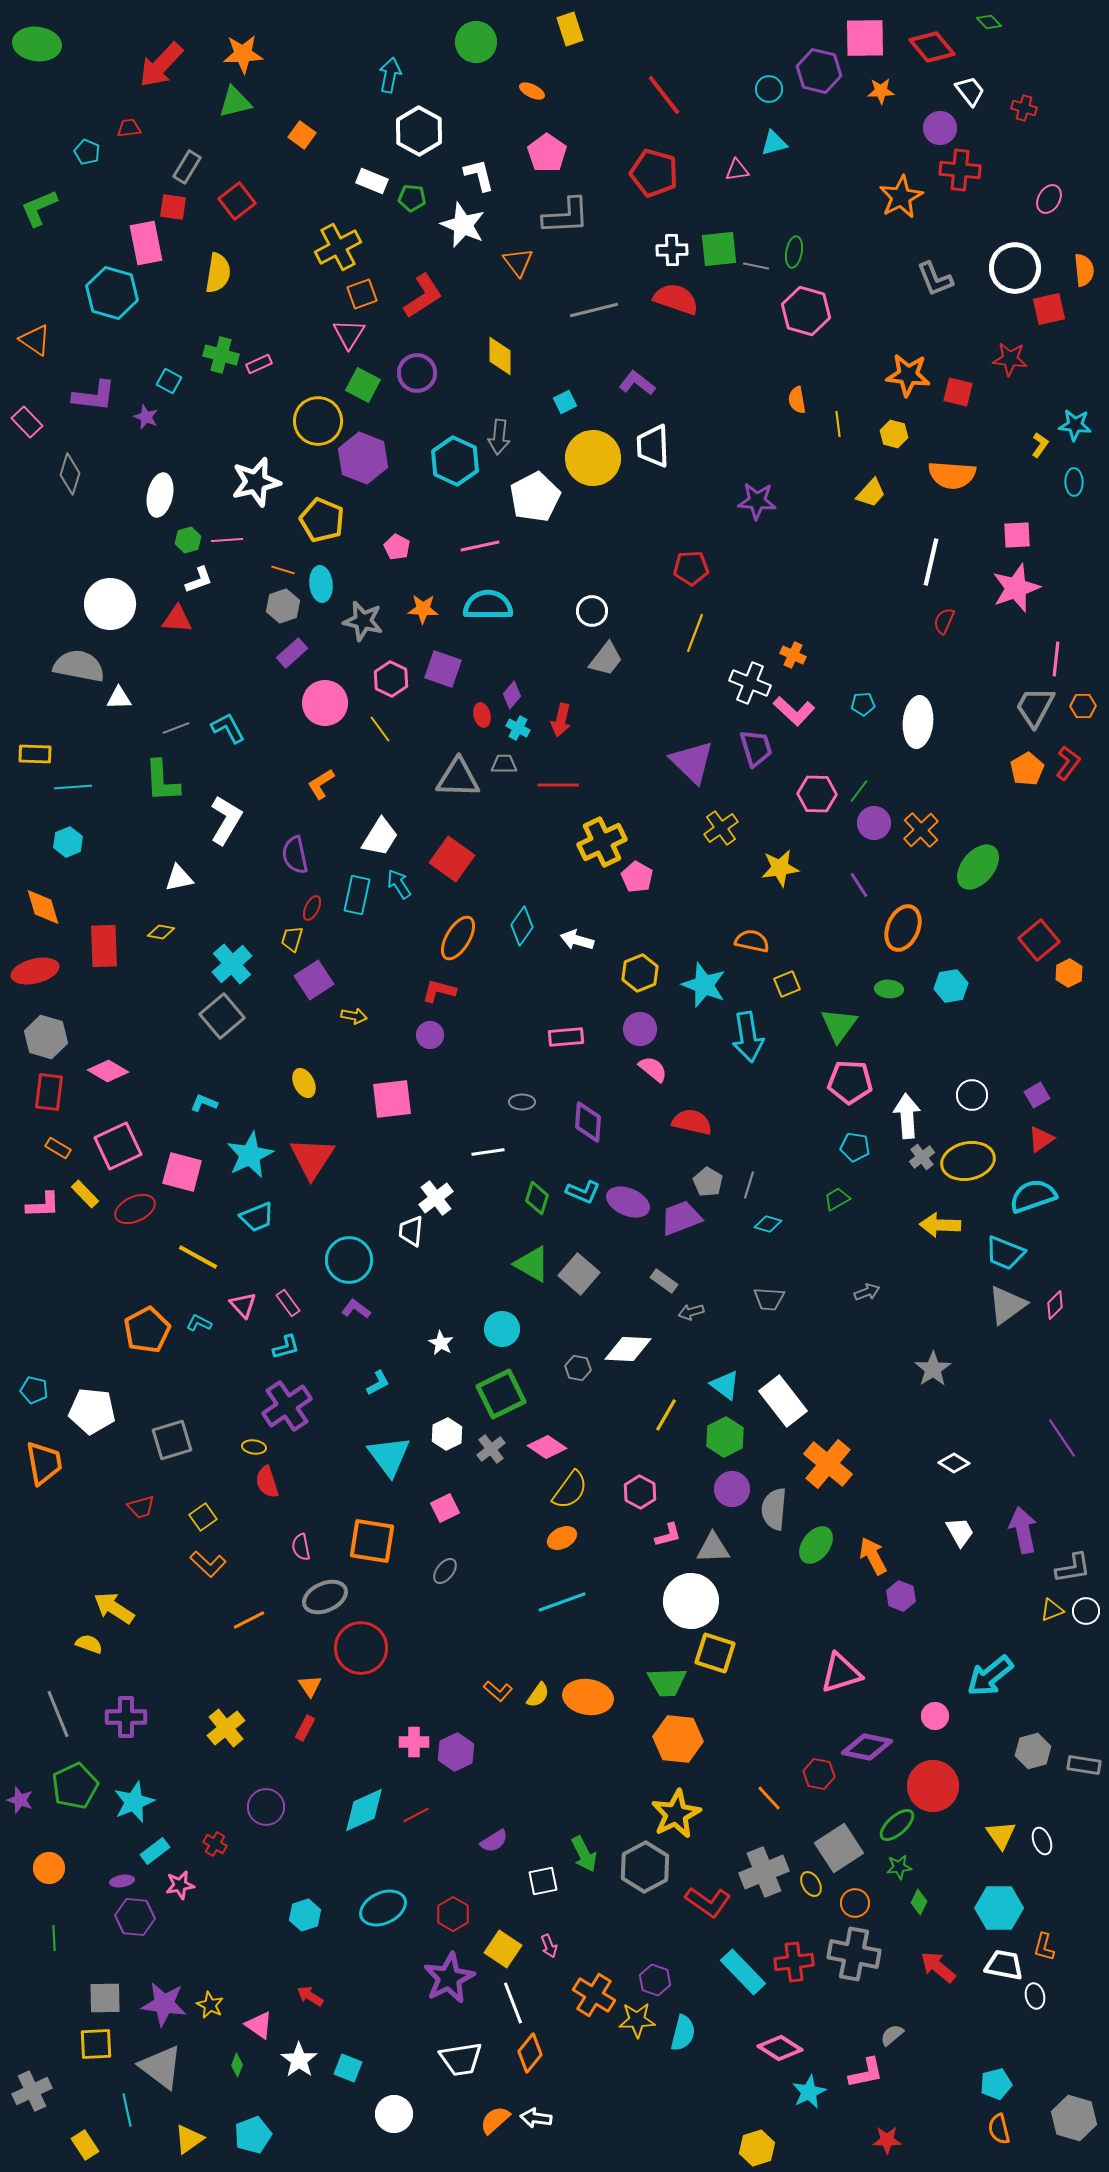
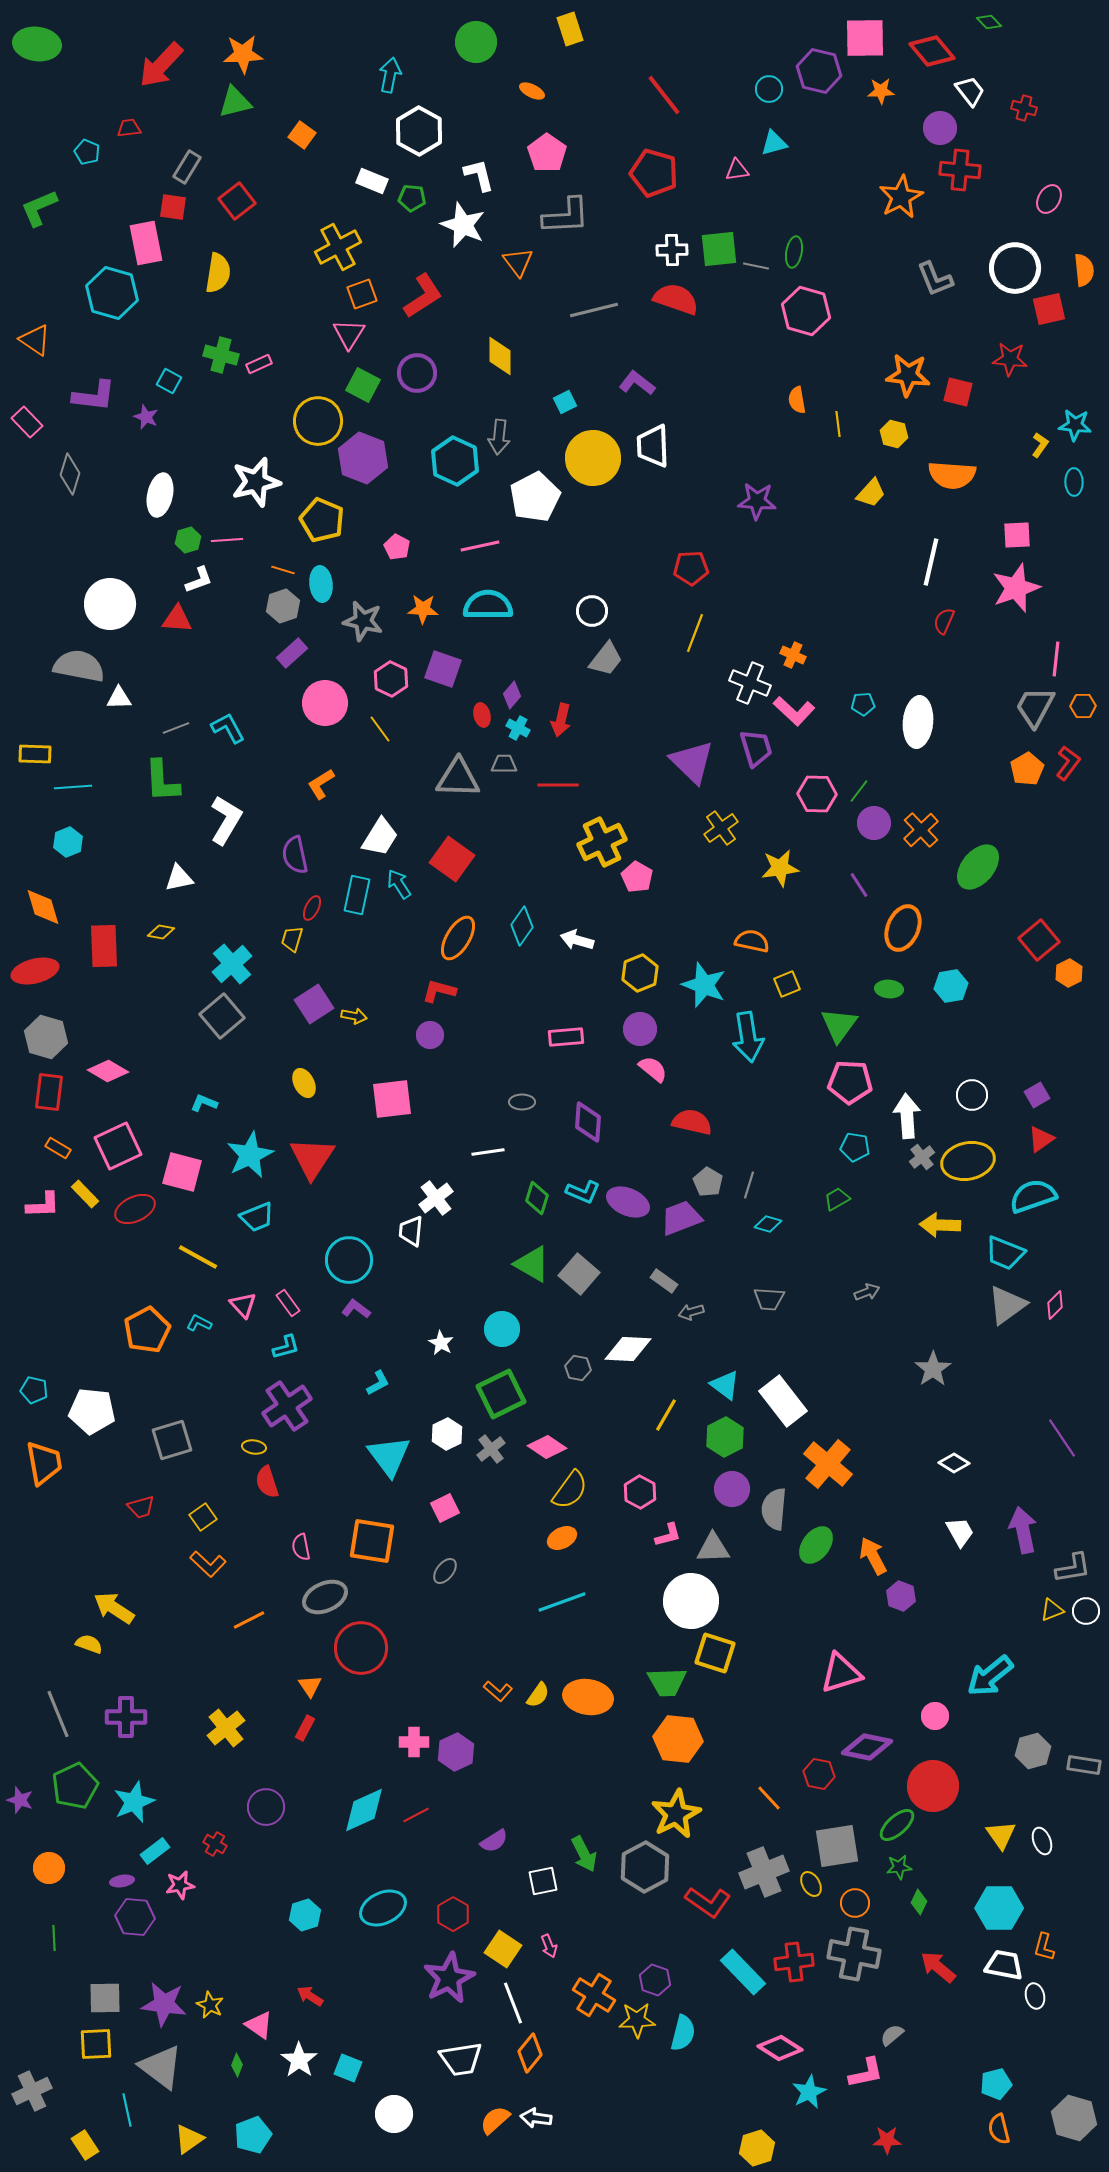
red diamond at (932, 47): moved 4 px down
purple square at (314, 980): moved 24 px down
gray square at (839, 1848): moved 2 px left, 2 px up; rotated 24 degrees clockwise
